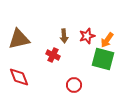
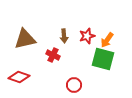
brown triangle: moved 6 px right
red diamond: rotated 50 degrees counterclockwise
